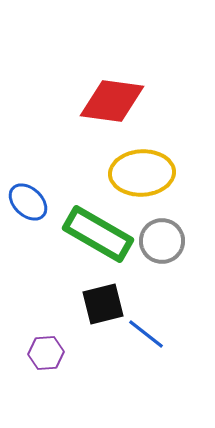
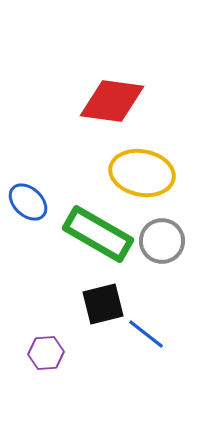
yellow ellipse: rotated 14 degrees clockwise
